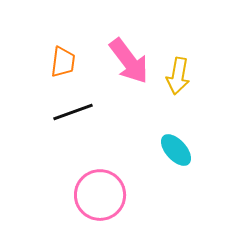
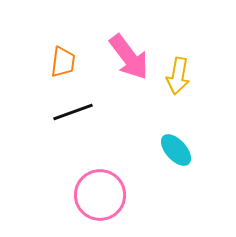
pink arrow: moved 4 px up
